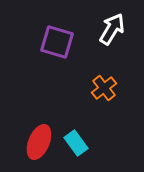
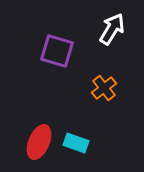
purple square: moved 9 px down
cyan rectangle: rotated 35 degrees counterclockwise
